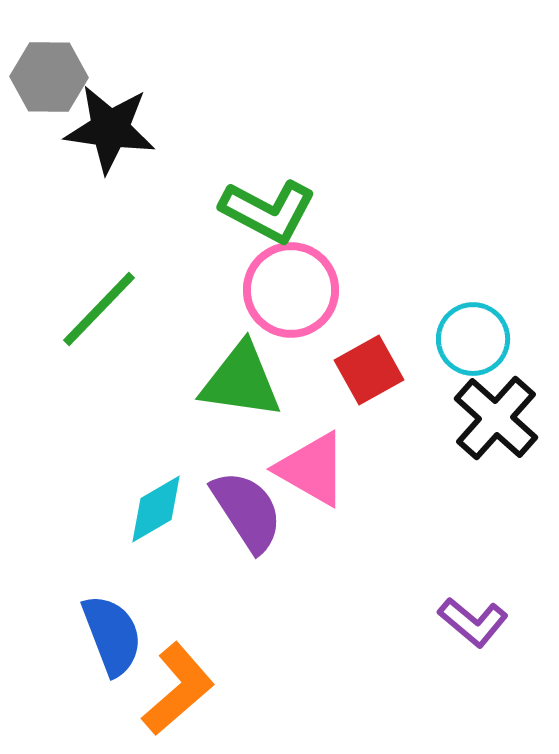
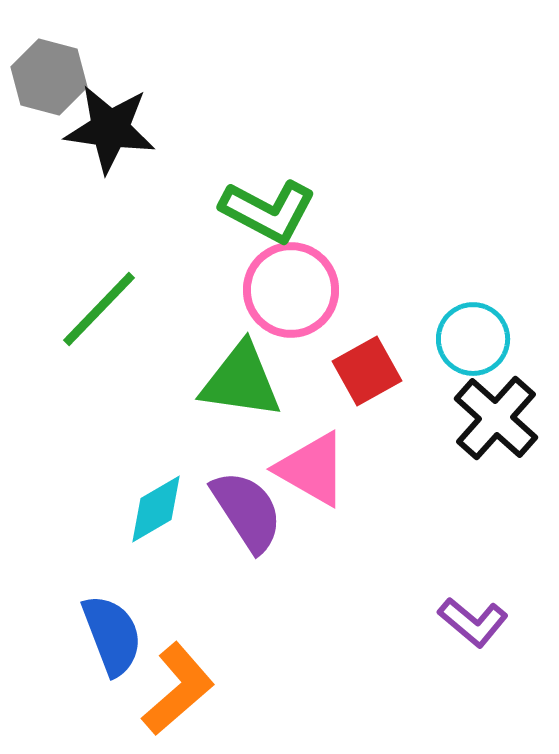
gray hexagon: rotated 14 degrees clockwise
red square: moved 2 px left, 1 px down
